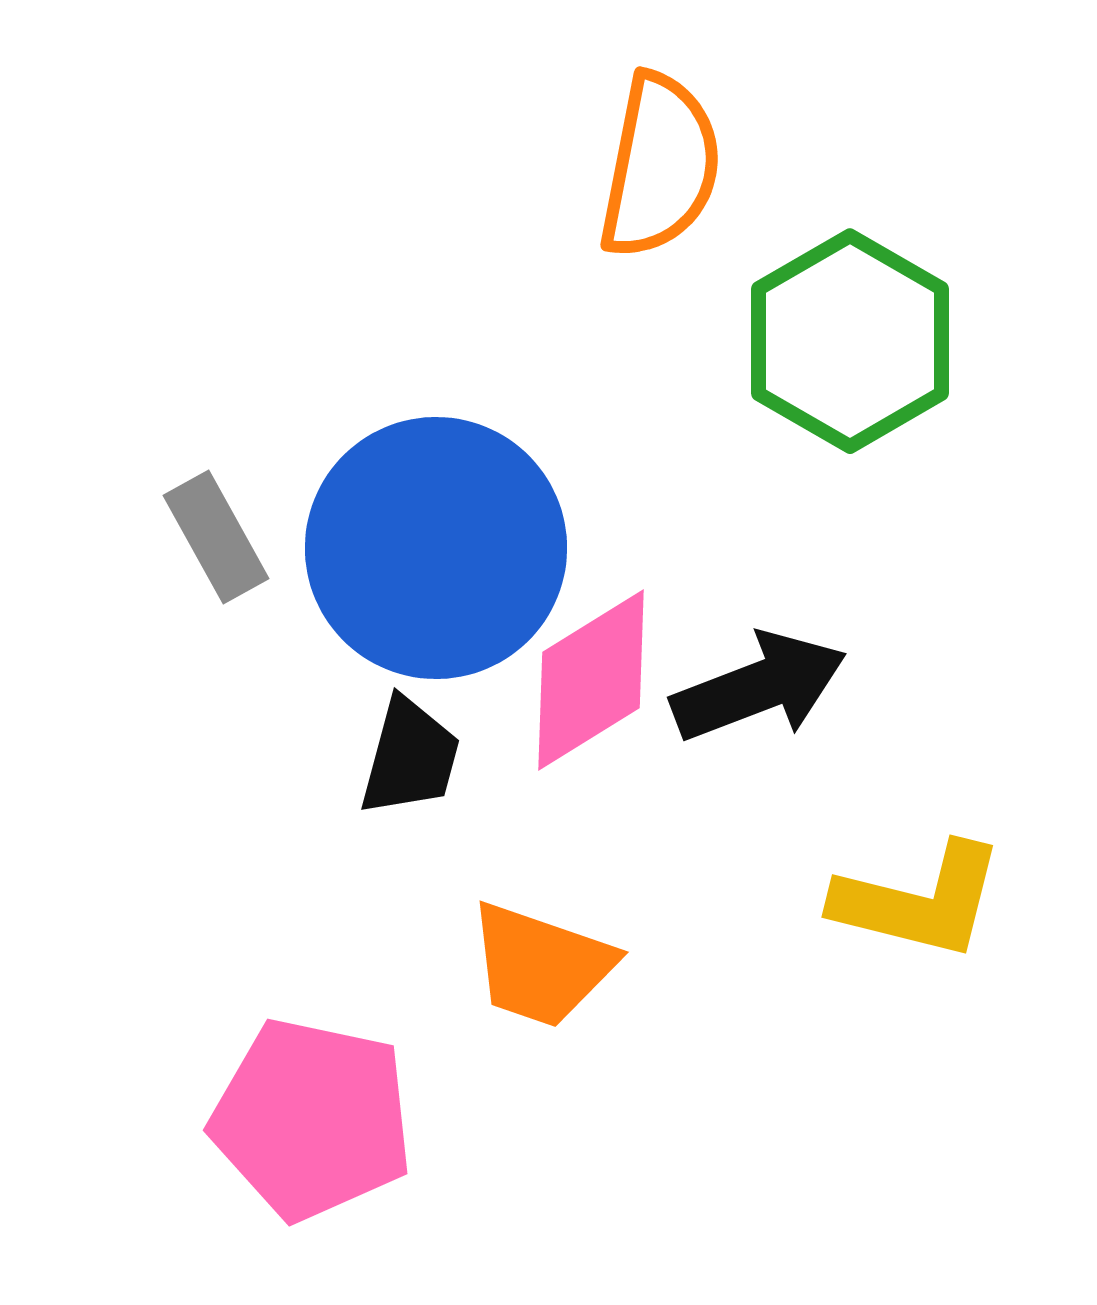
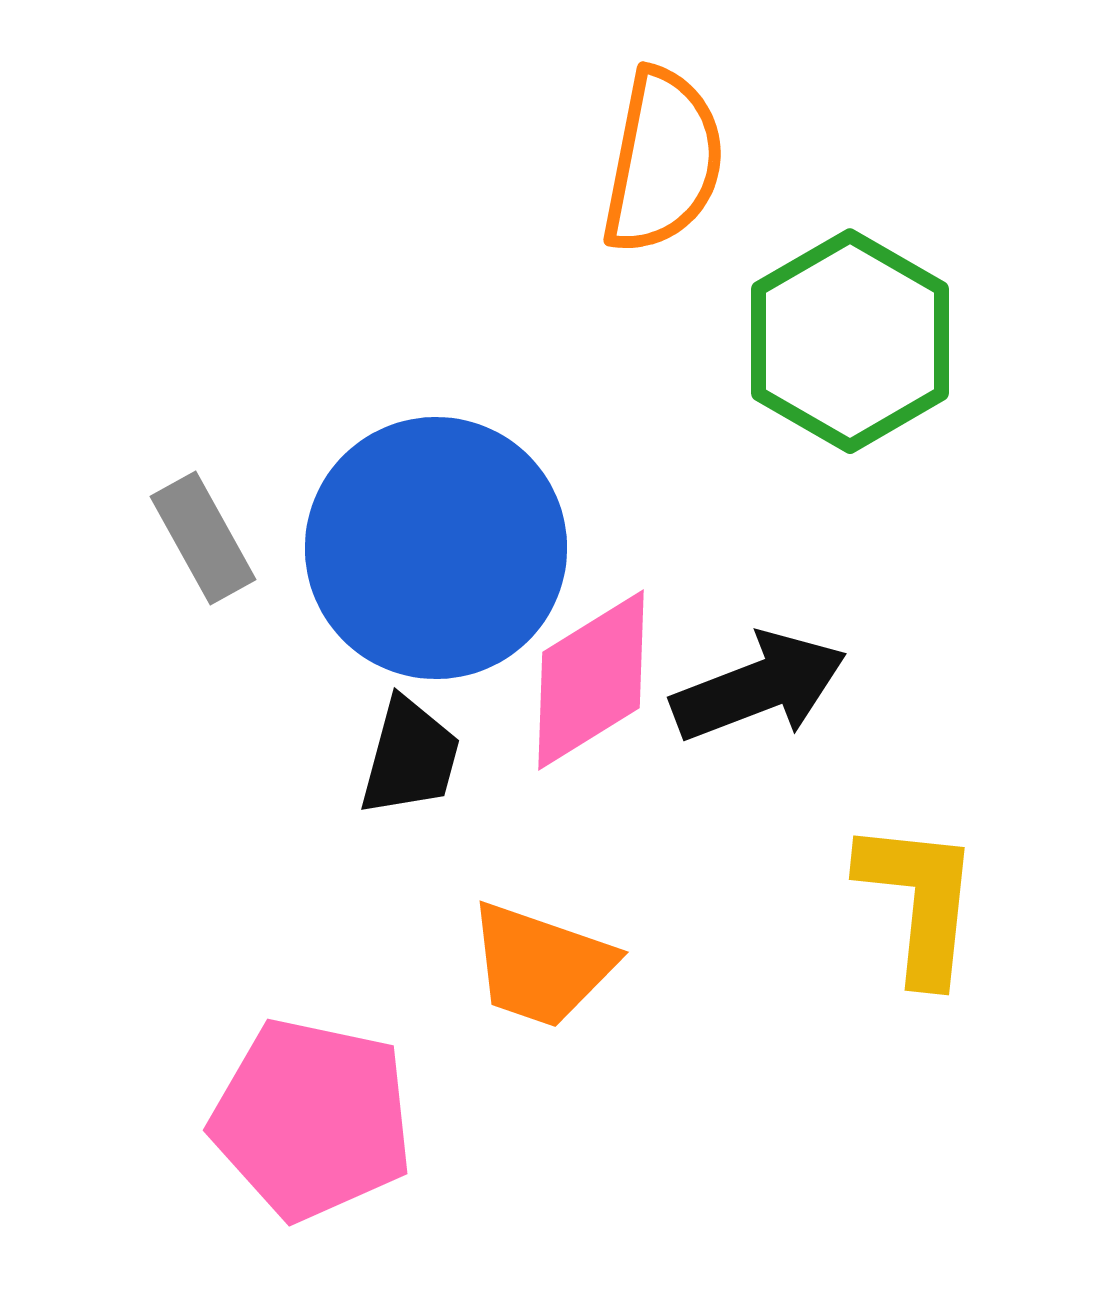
orange semicircle: moved 3 px right, 5 px up
gray rectangle: moved 13 px left, 1 px down
yellow L-shape: rotated 98 degrees counterclockwise
